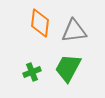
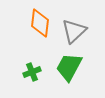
gray triangle: rotated 36 degrees counterclockwise
green trapezoid: moved 1 px right, 1 px up
